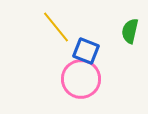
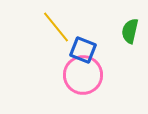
blue square: moved 3 px left, 1 px up
pink circle: moved 2 px right, 4 px up
